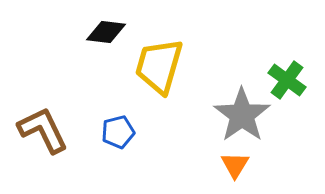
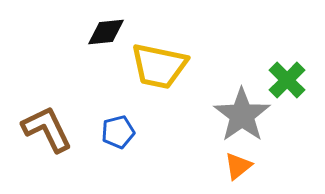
black diamond: rotated 12 degrees counterclockwise
yellow trapezoid: rotated 94 degrees counterclockwise
green cross: rotated 9 degrees clockwise
brown L-shape: moved 4 px right, 1 px up
orange triangle: moved 3 px right, 1 px down; rotated 20 degrees clockwise
